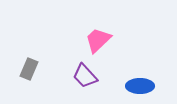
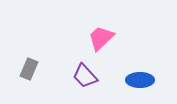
pink trapezoid: moved 3 px right, 2 px up
blue ellipse: moved 6 px up
